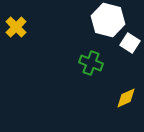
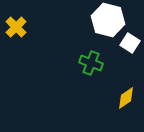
yellow diamond: rotated 10 degrees counterclockwise
